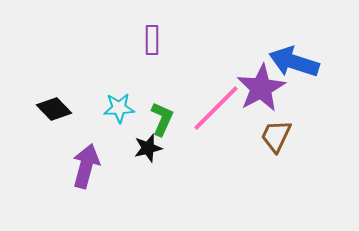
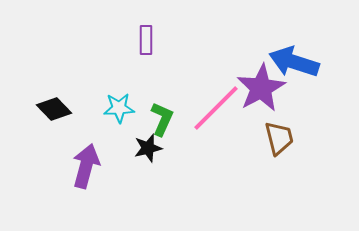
purple rectangle: moved 6 px left
brown trapezoid: moved 3 px right, 2 px down; rotated 141 degrees clockwise
